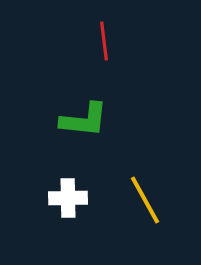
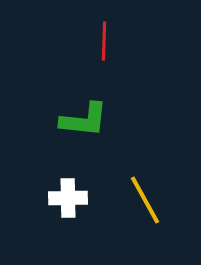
red line: rotated 9 degrees clockwise
